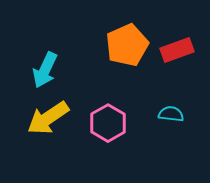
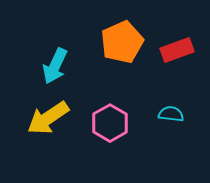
orange pentagon: moved 5 px left, 3 px up
cyan arrow: moved 10 px right, 4 px up
pink hexagon: moved 2 px right
